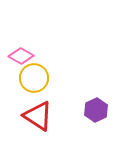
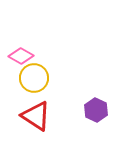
purple hexagon: rotated 10 degrees counterclockwise
red triangle: moved 2 px left
